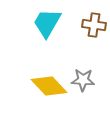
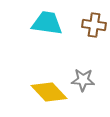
cyan trapezoid: rotated 68 degrees clockwise
yellow diamond: moved 6 px down
